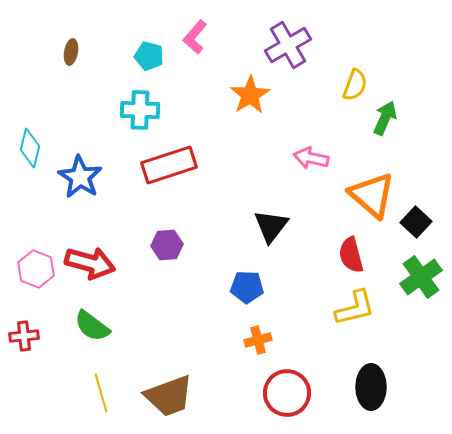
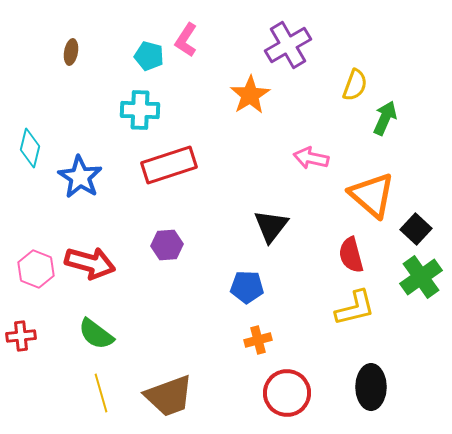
pink L-shape: moved 9 px left, 3 px down; rotated 8 degrees counterclockwise
black square: moved 7 px down
green semicircle: moved 4 px right, 8 px down
red cross: moved 3 px left
